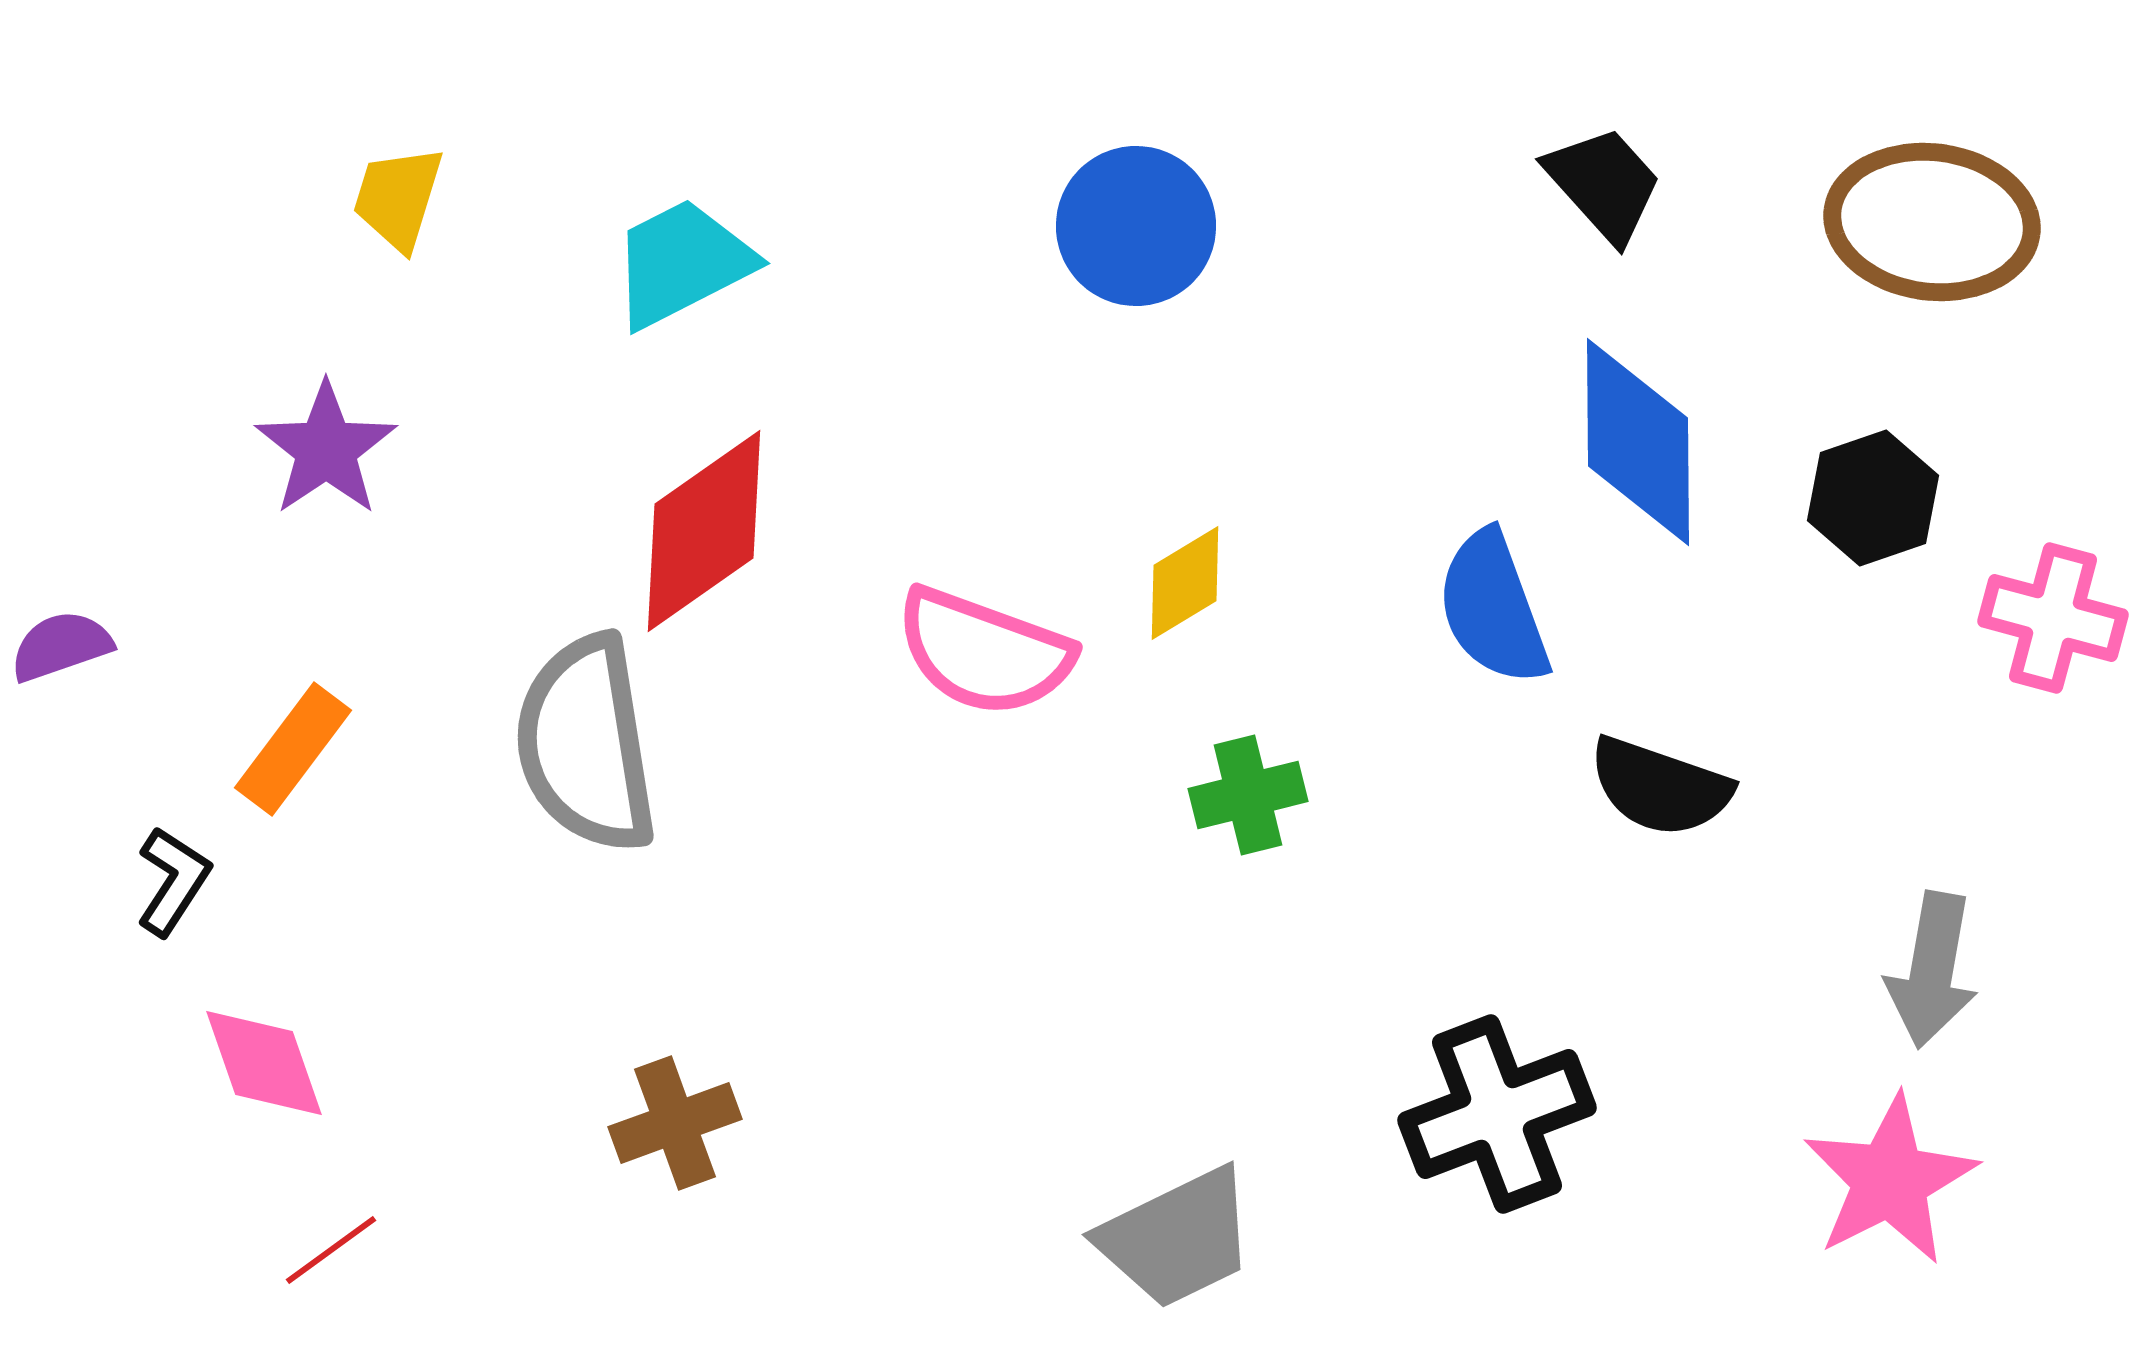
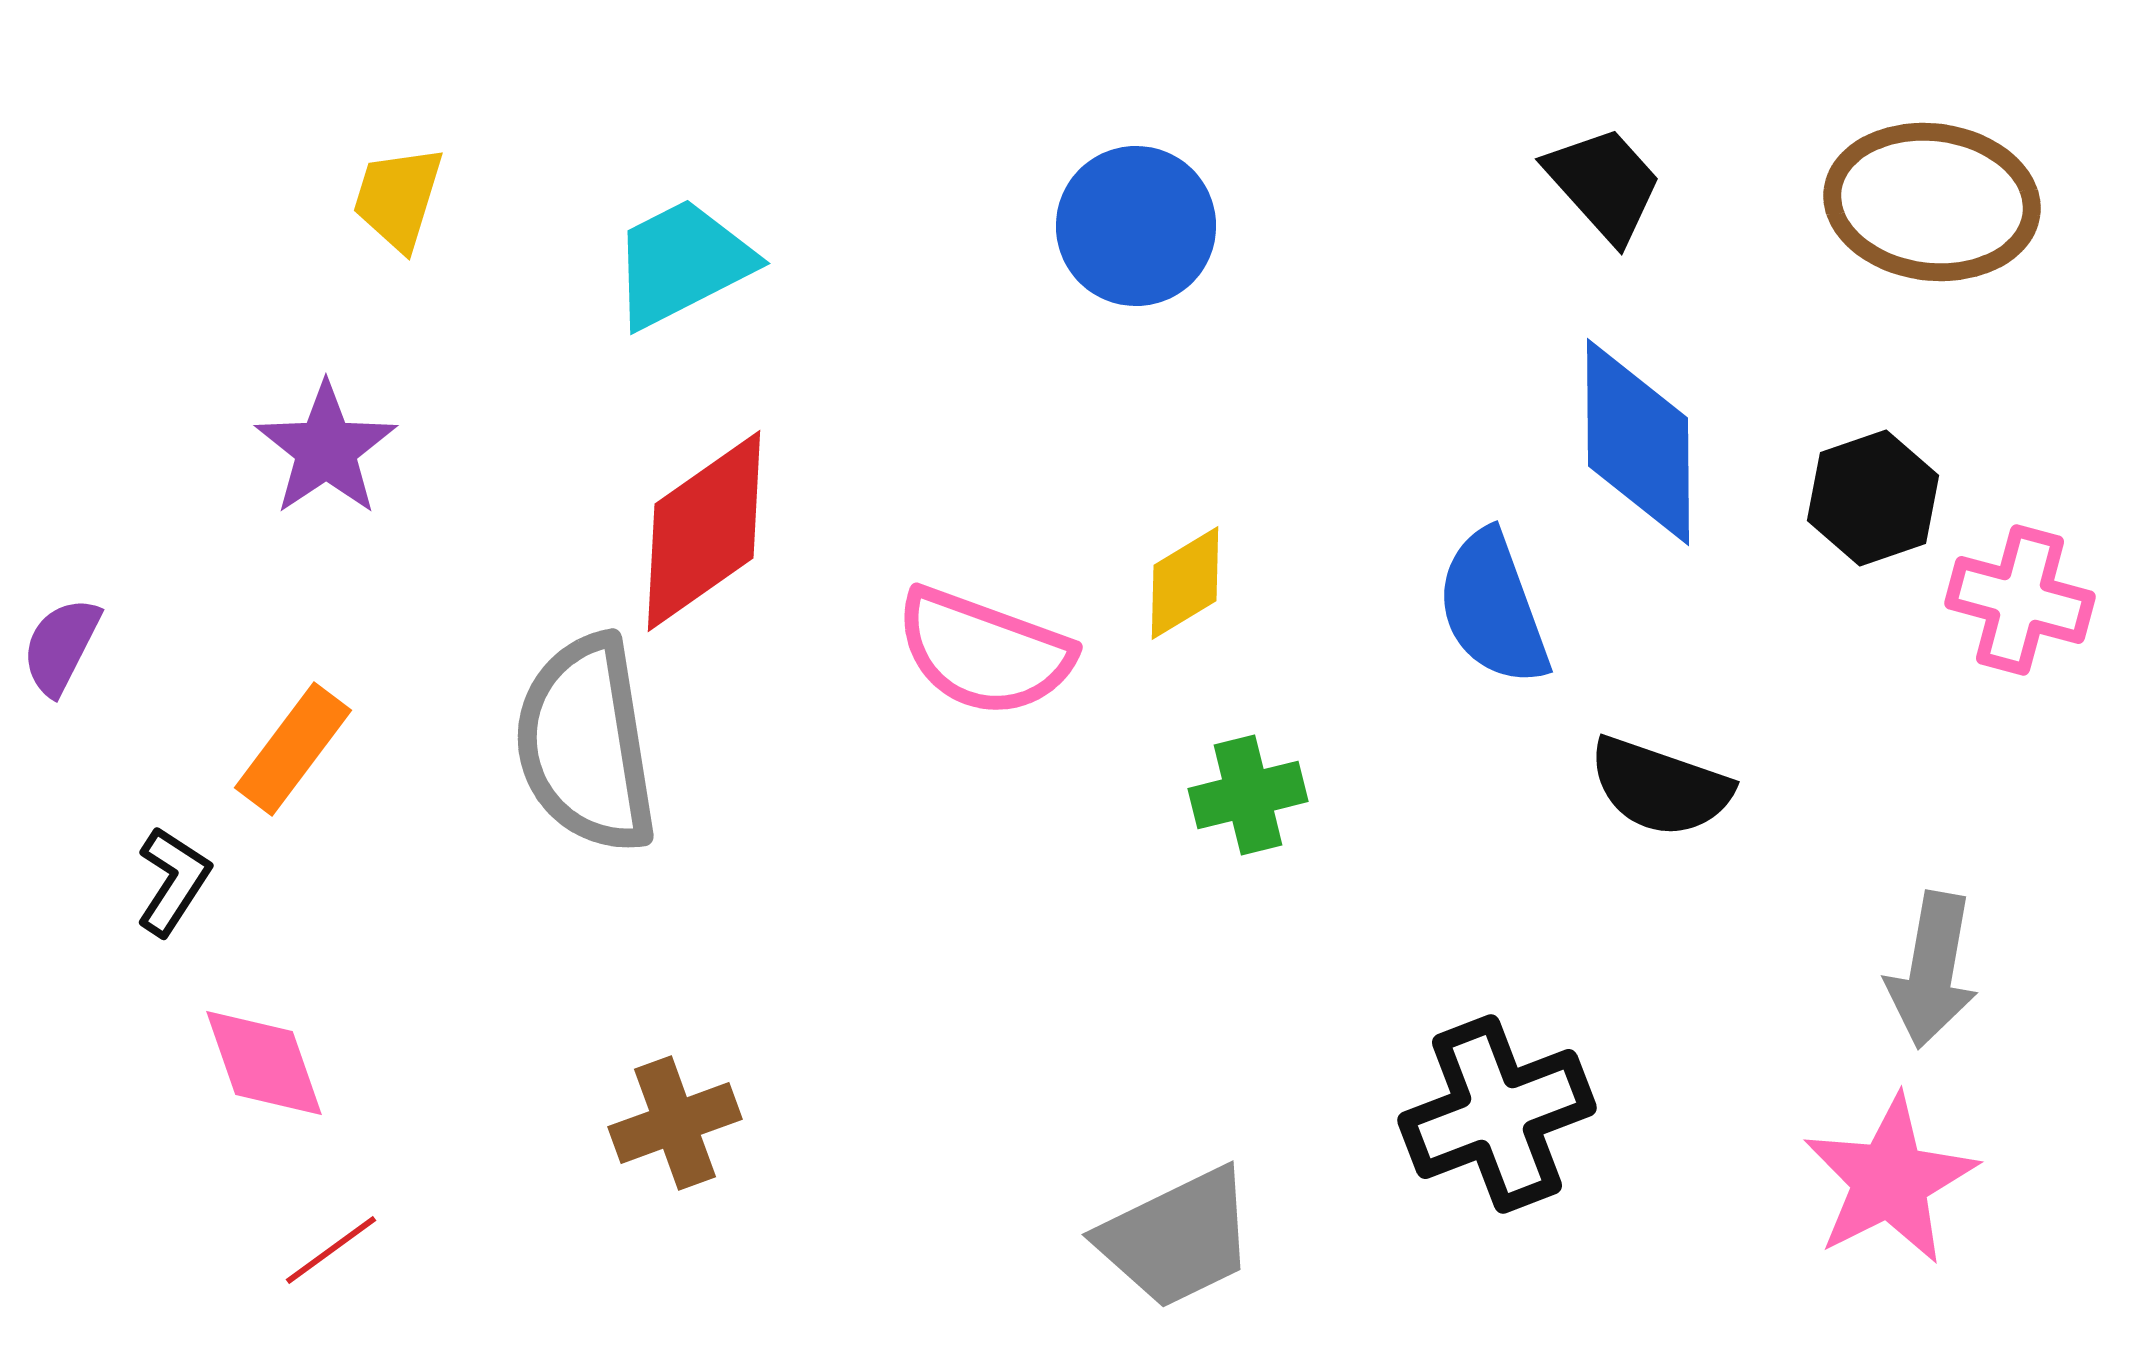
brown ellipse: moved 20 px up
pink cross: moved 33 px left, 18 px up
purple semicircle: rotated 44 degrees counterclockwise
